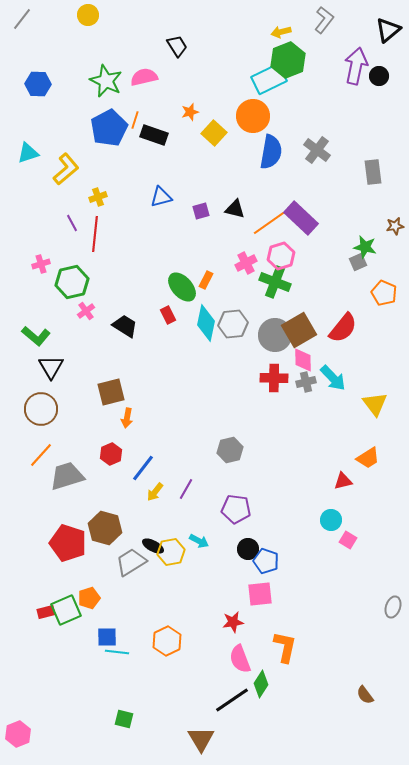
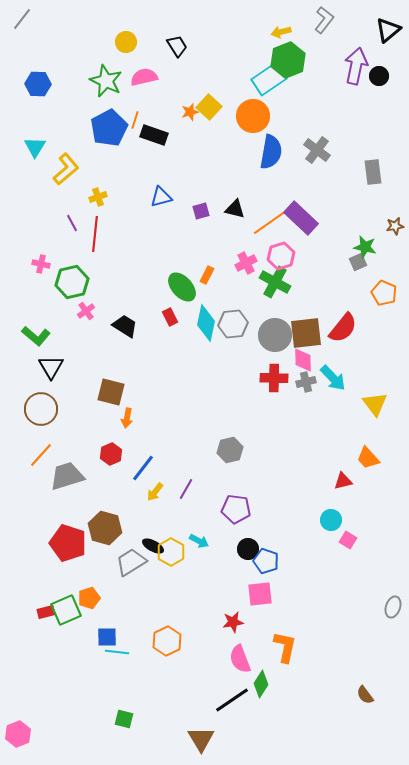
yellow circle at (88, 15): moved 38 px right, 27 px down
cyan rectangle at (269, 79): rotated 8 degrees counterclockwise
yellow square at (214, 133): moved 5 px left, 26 px up
cyan triangle at (28, 153): moved 7 px right, 6 px up; rotated 40 degrees counterclockwise
pink cross at (41, 264): rotated 30 degrees clockwise
orange rectangle at (206, 280): moved 1 px right, 5 px up
green cross at (275, 282): rotated 8 degrees clockwise
red rectangle at (168, 315): moved 2 px right, 2 px down
brown square at (299, 330): moved 7 px right, 3 px down; rotated 24 degrees clockwise
brown square at (111, 392): rotated 28 degrees clockwise
orange trapezoid at (368, 458): rotated 80 degrees clockwise
yellow hexagon at (171, 552): rotated 20 degrees counterclockwise
